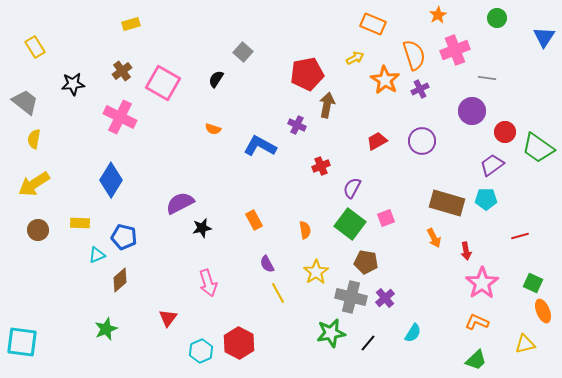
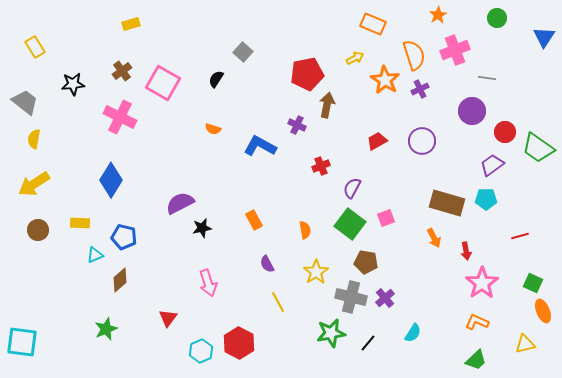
cyan triangle at (97, 255): moved 2 px left
yellow line at (278, 293): moved 9 px down
